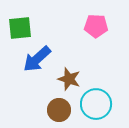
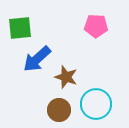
brown star: moved 3 px left, 2 px up
